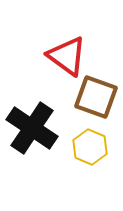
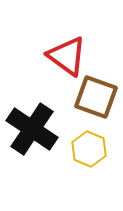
black cross: moved 1 px down
yellow hexagon: moved 1 px left, 2 px down
